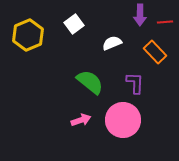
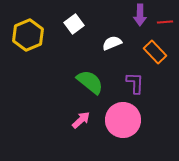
pink arrow: rotated 24 degrees counterclockwise
